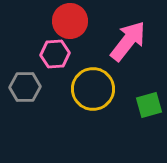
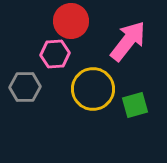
red circle: moved 1 px right
green square: moved 14 px left
